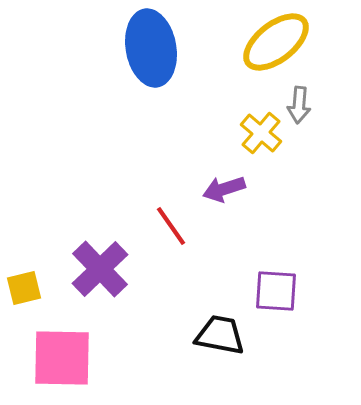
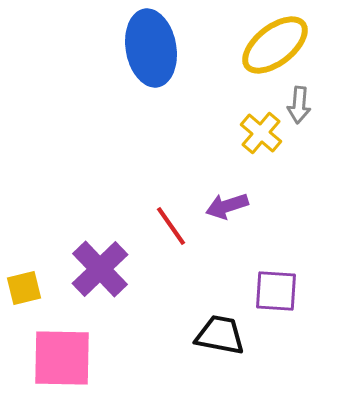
yellow ellipse: moved 1 px left, 3 px down
purple arrow: moved 3 px right, 17 px down
